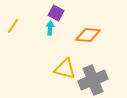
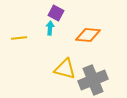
yellow line: moved 6 px right, 12 px down; rotated 49 degrees clockwise
